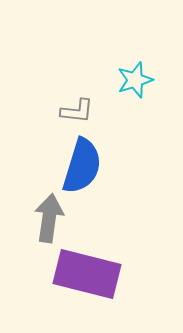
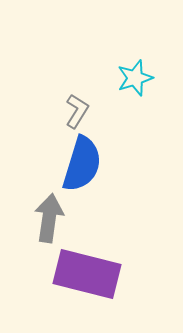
cyan star: moved 2 px up
gray L-shape: rotated 64 degrees counterclockwise
blue semicircle: moved 2 px up
